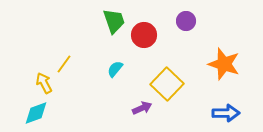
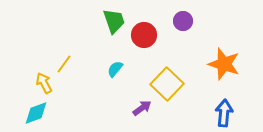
purple circle: moved 3 px left
purple arrow: rotated 12 degrees counterclockwise
blue arrow: moved 2 px left; rotated 84 degrees counterclockwise
